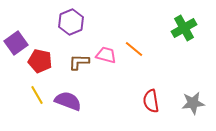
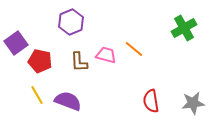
brown L-shape: rotated 95 degrees counterclockwise
